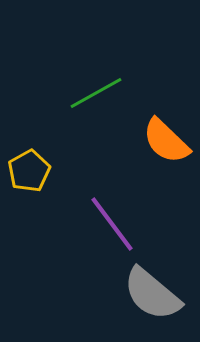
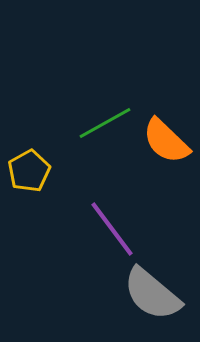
green line: moved 9 px right, 30 px down
purple line: moved 5 px down
